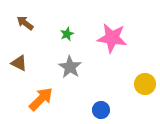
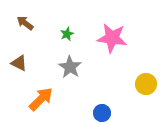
yellow circle: moved 1 px right
blue circle: moved 1 px right, 3 px down
